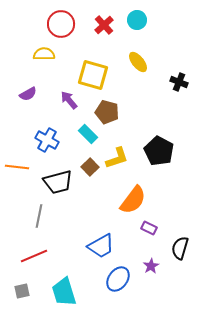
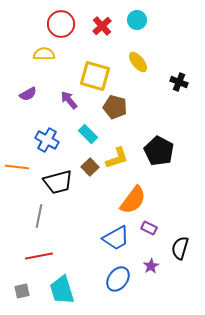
red cross: moved 2 px left, 1 px down
yellow square: moved 2 px right, 1 px down
brown pentagon: moved 8 px right, 5 px up
blue trapezoid: moved 15 px right, 8 px up
red line: moved 5 px right; rotated 12 degrees clockwise
cyan trapezoid: moved 2 px left, 2 px up
